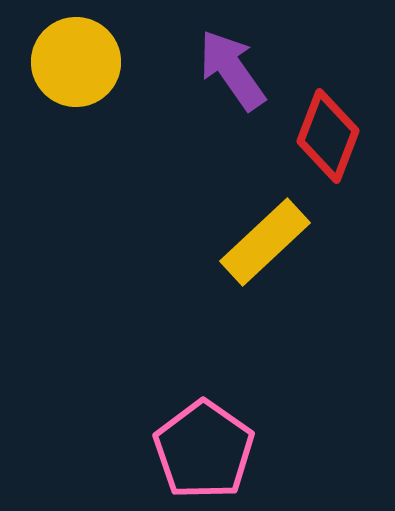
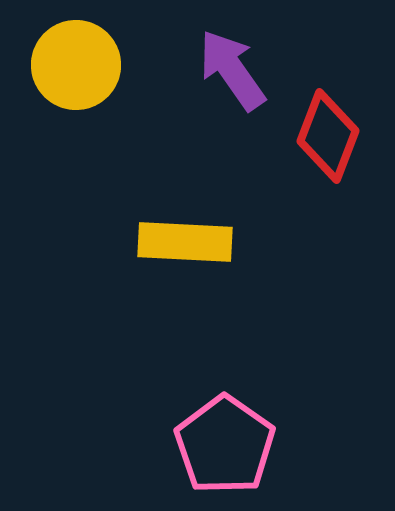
yellow circle: moved 3 px down
yellow rectangle: moved 80 px left; rotated 46 degrees clockwise
pink pentagon: moved 21 px right, 5 px up
